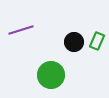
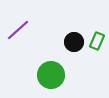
purple line: moved 3 px left; rotated 25 degrees counterclockwise
